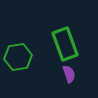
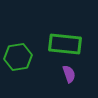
green rectangle: rotated 64 degrees counterclockwise
